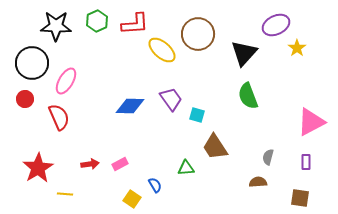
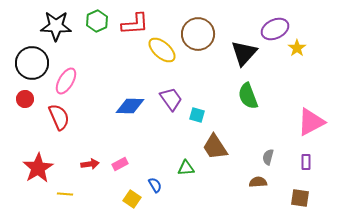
purple ellipse: moved 1 px left, 4 px down
